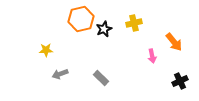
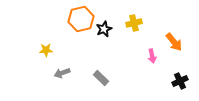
gray arrow: moved 2 px right, 1 px up
